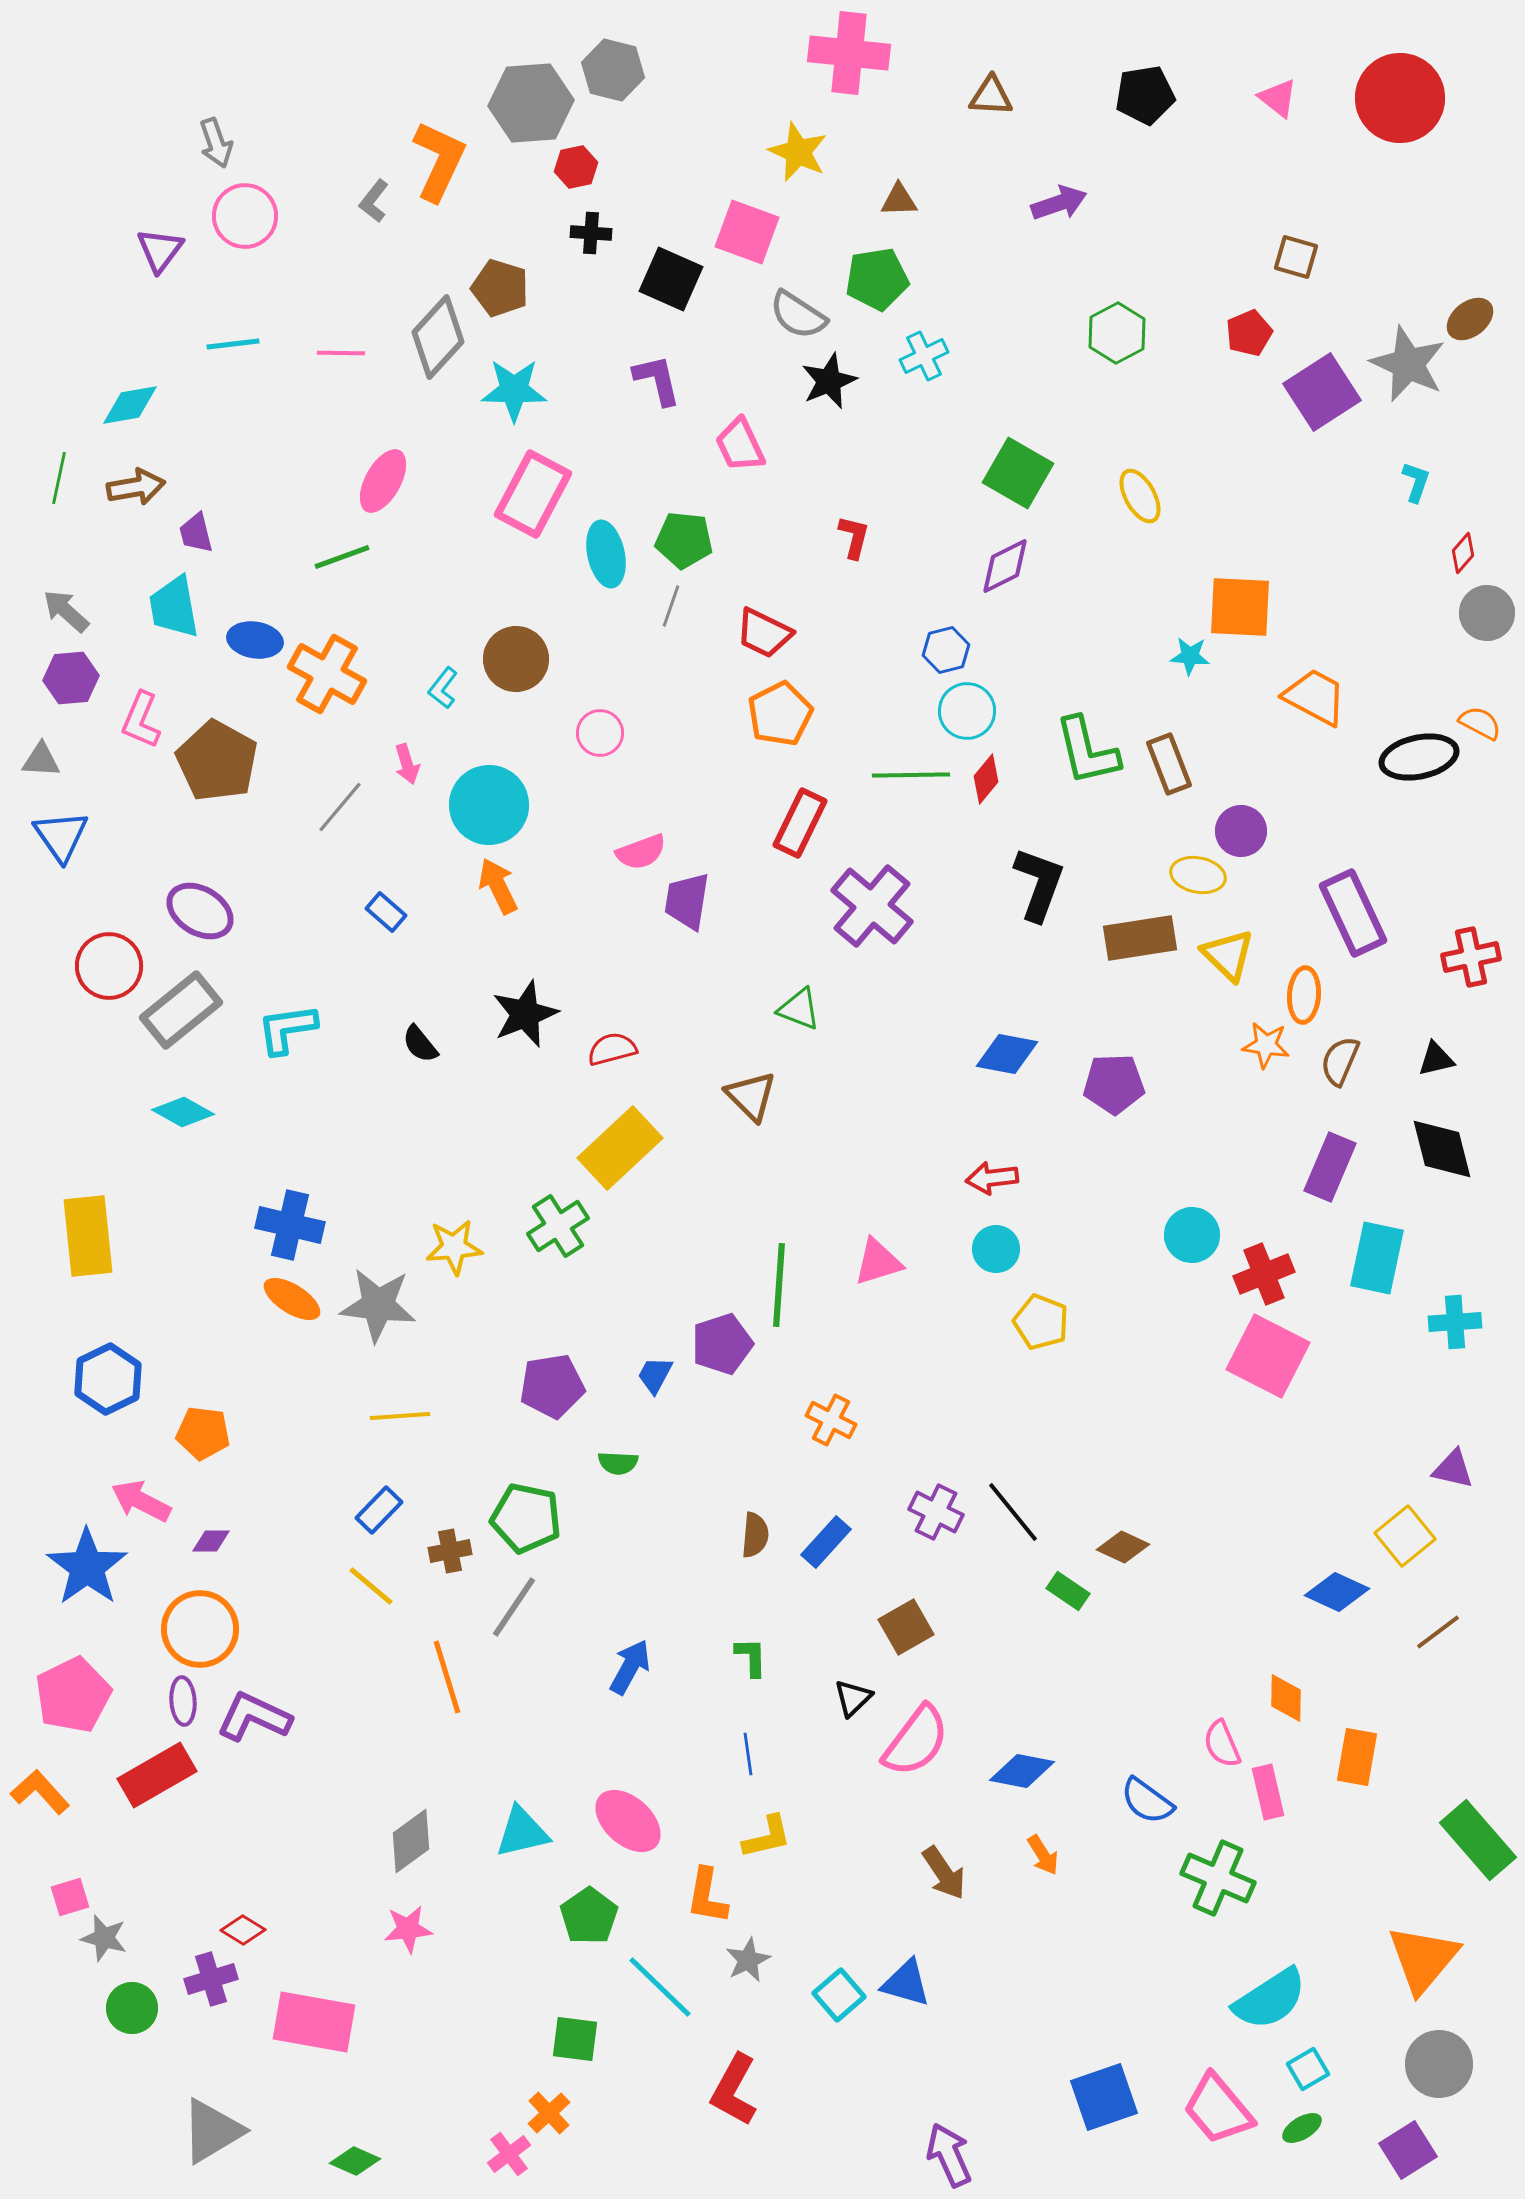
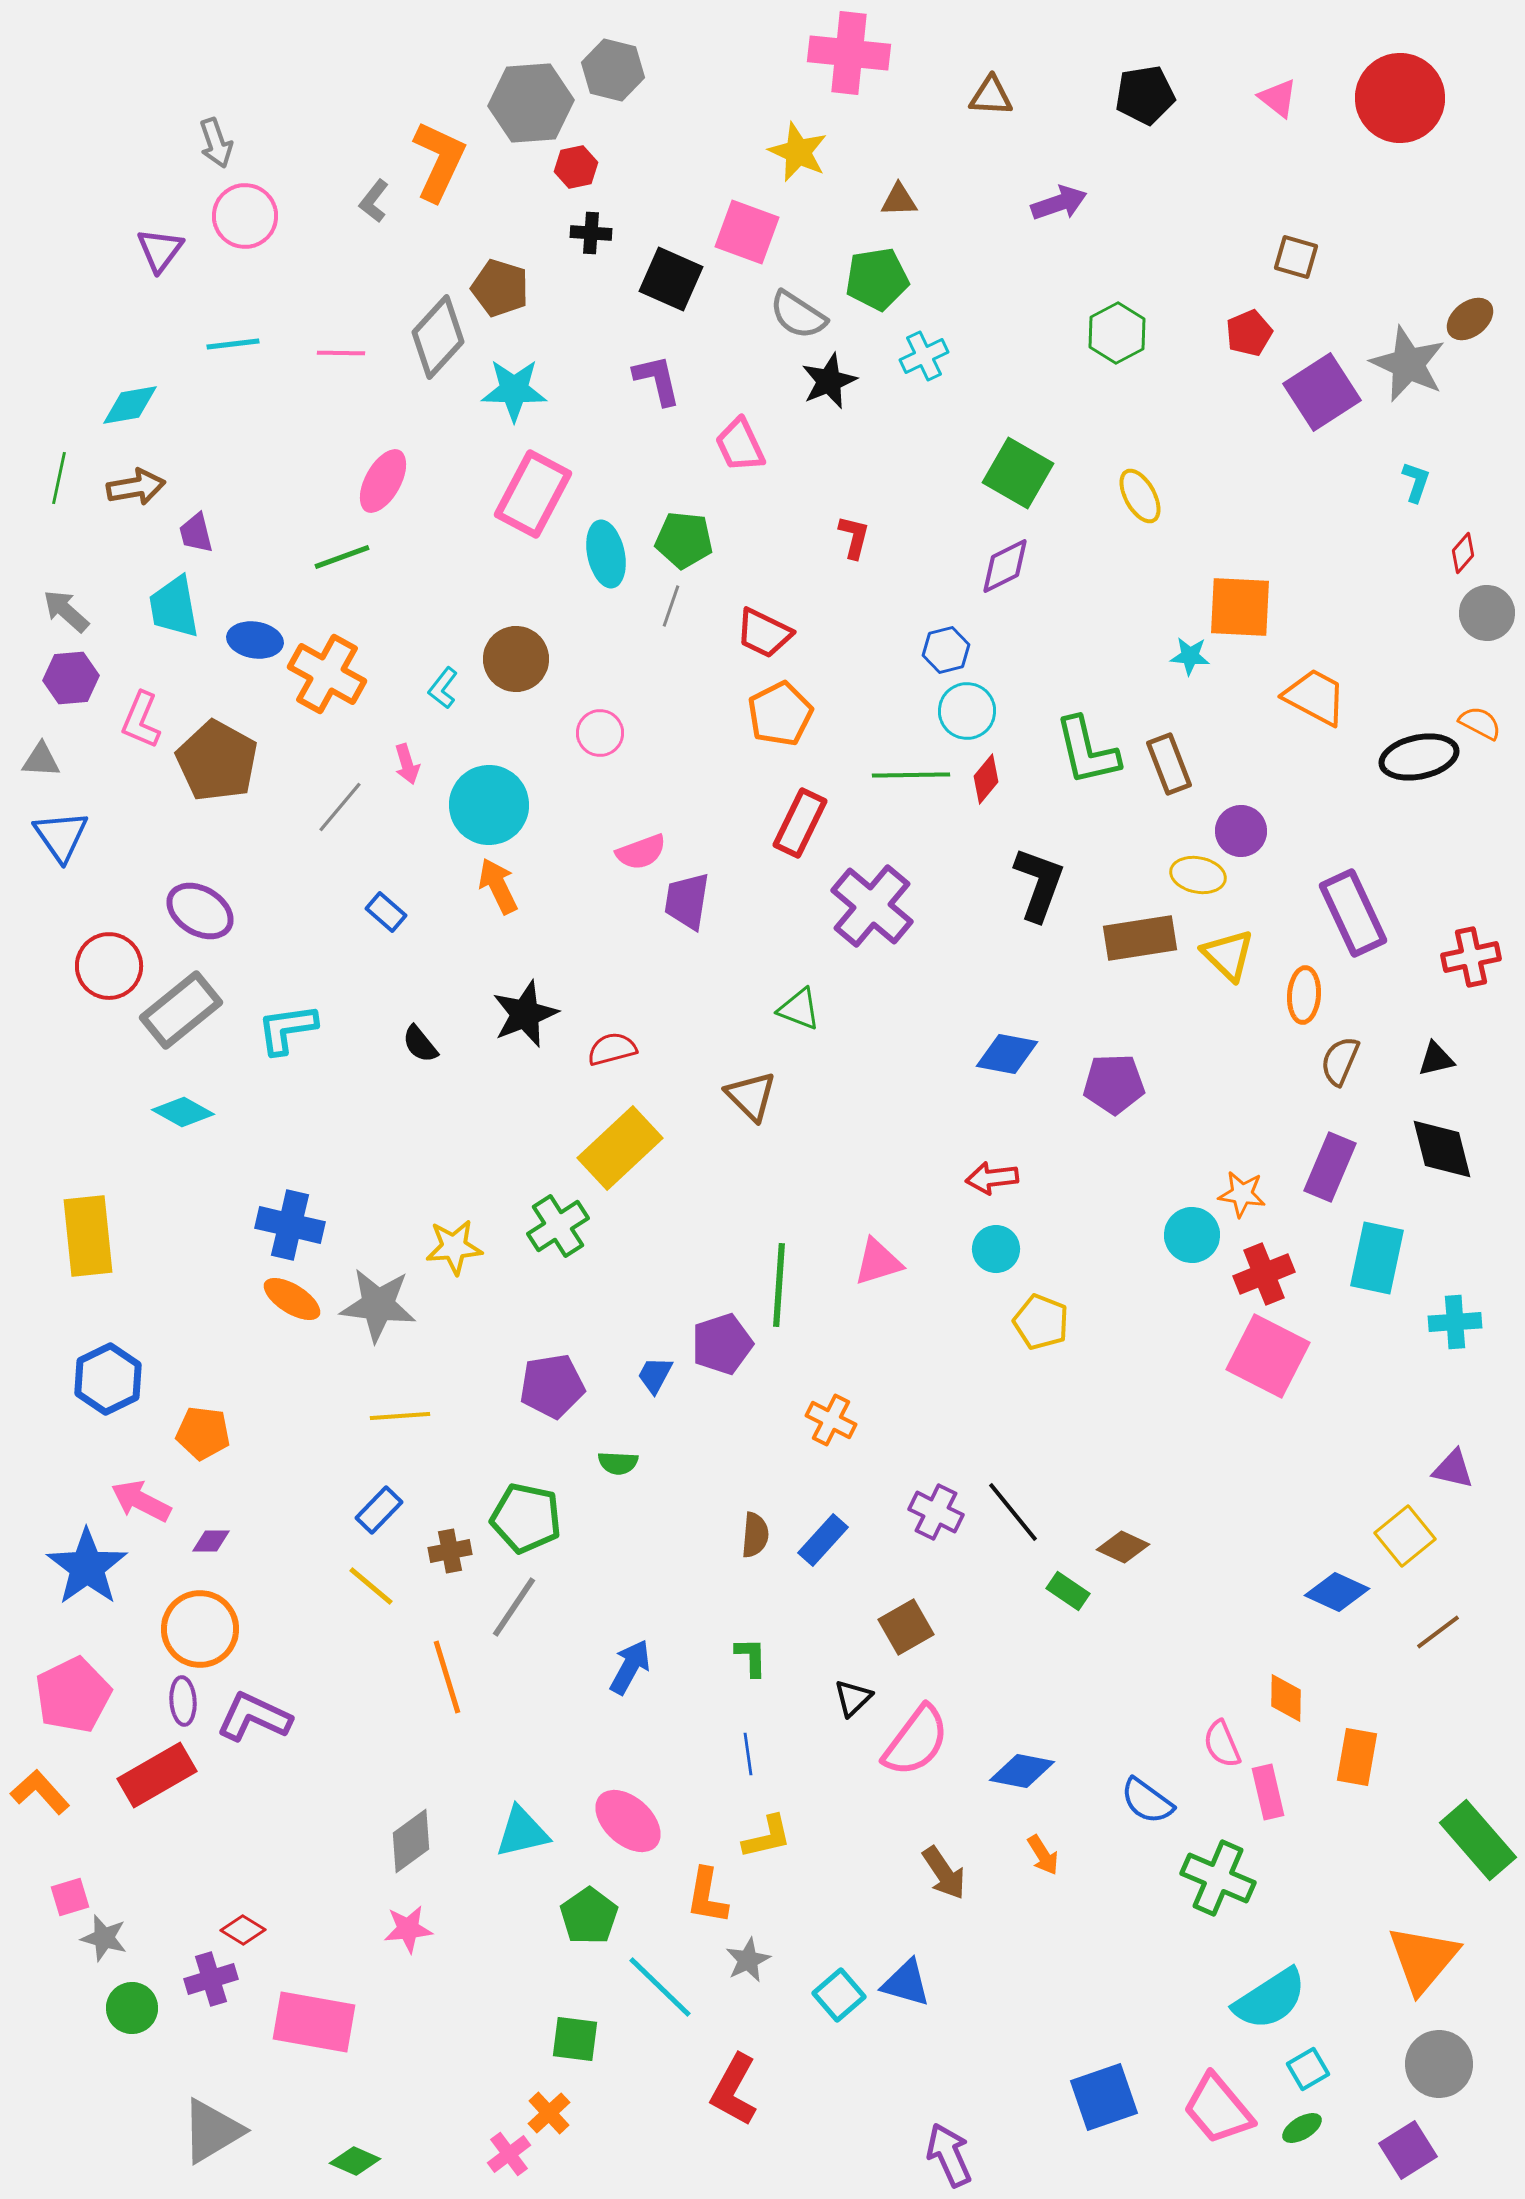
orange star at (1266, 1045): moved 24 px left, 149 px down
blue rectangle at (826, 1542): moved 3 px left, 2 px up
